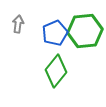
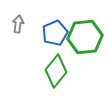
green hexagon: moved 6 px down
